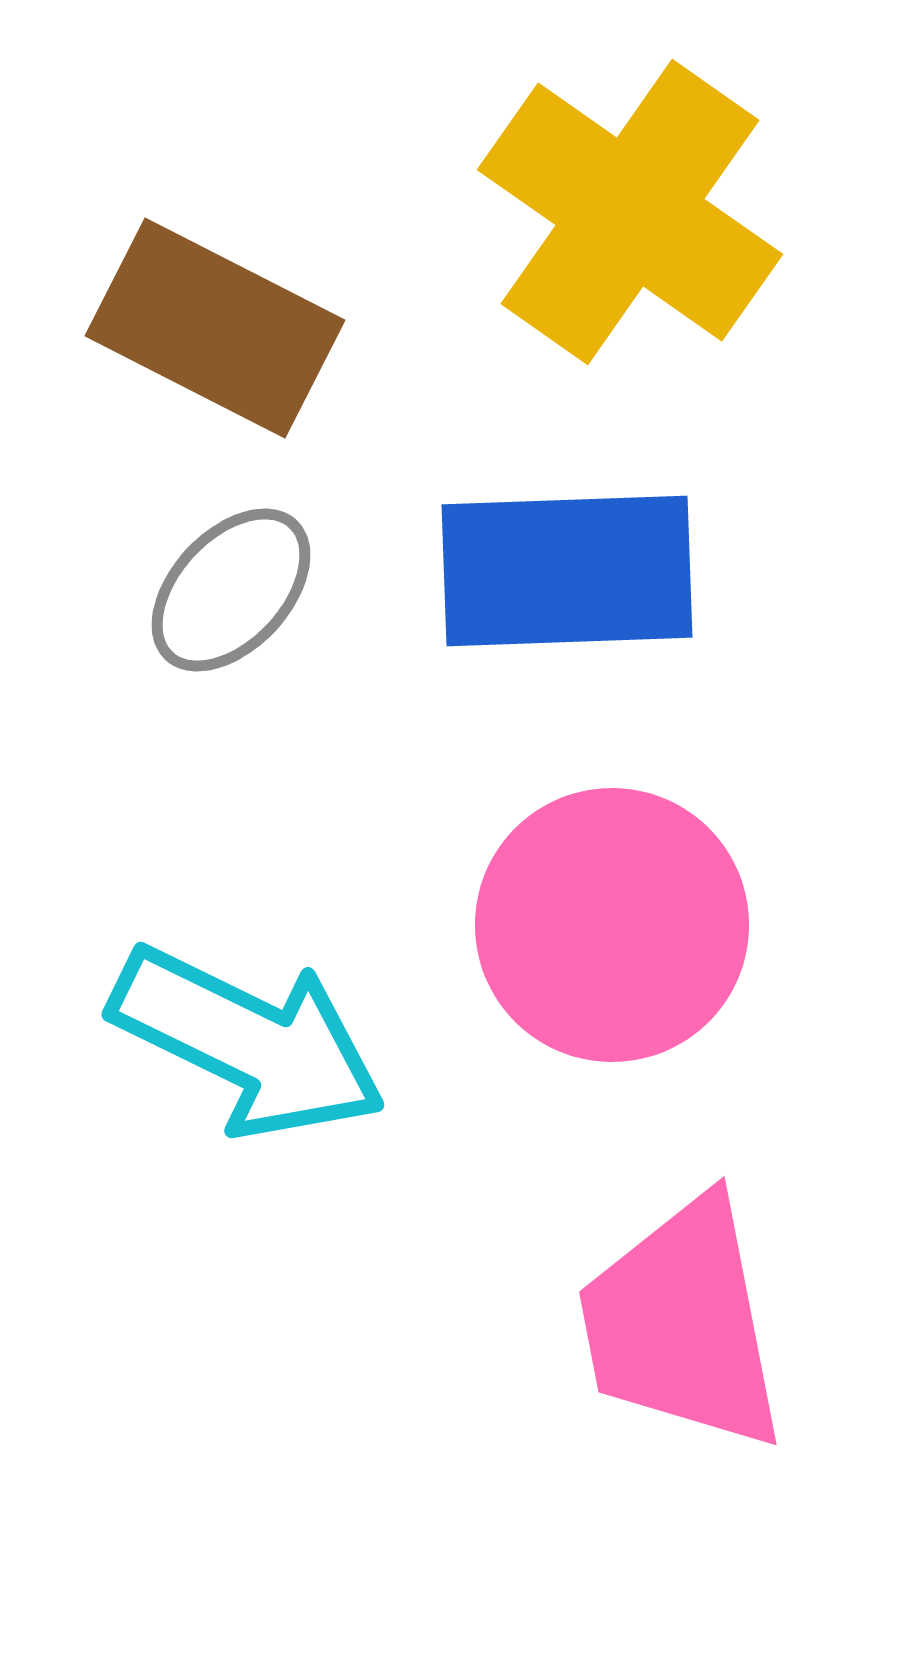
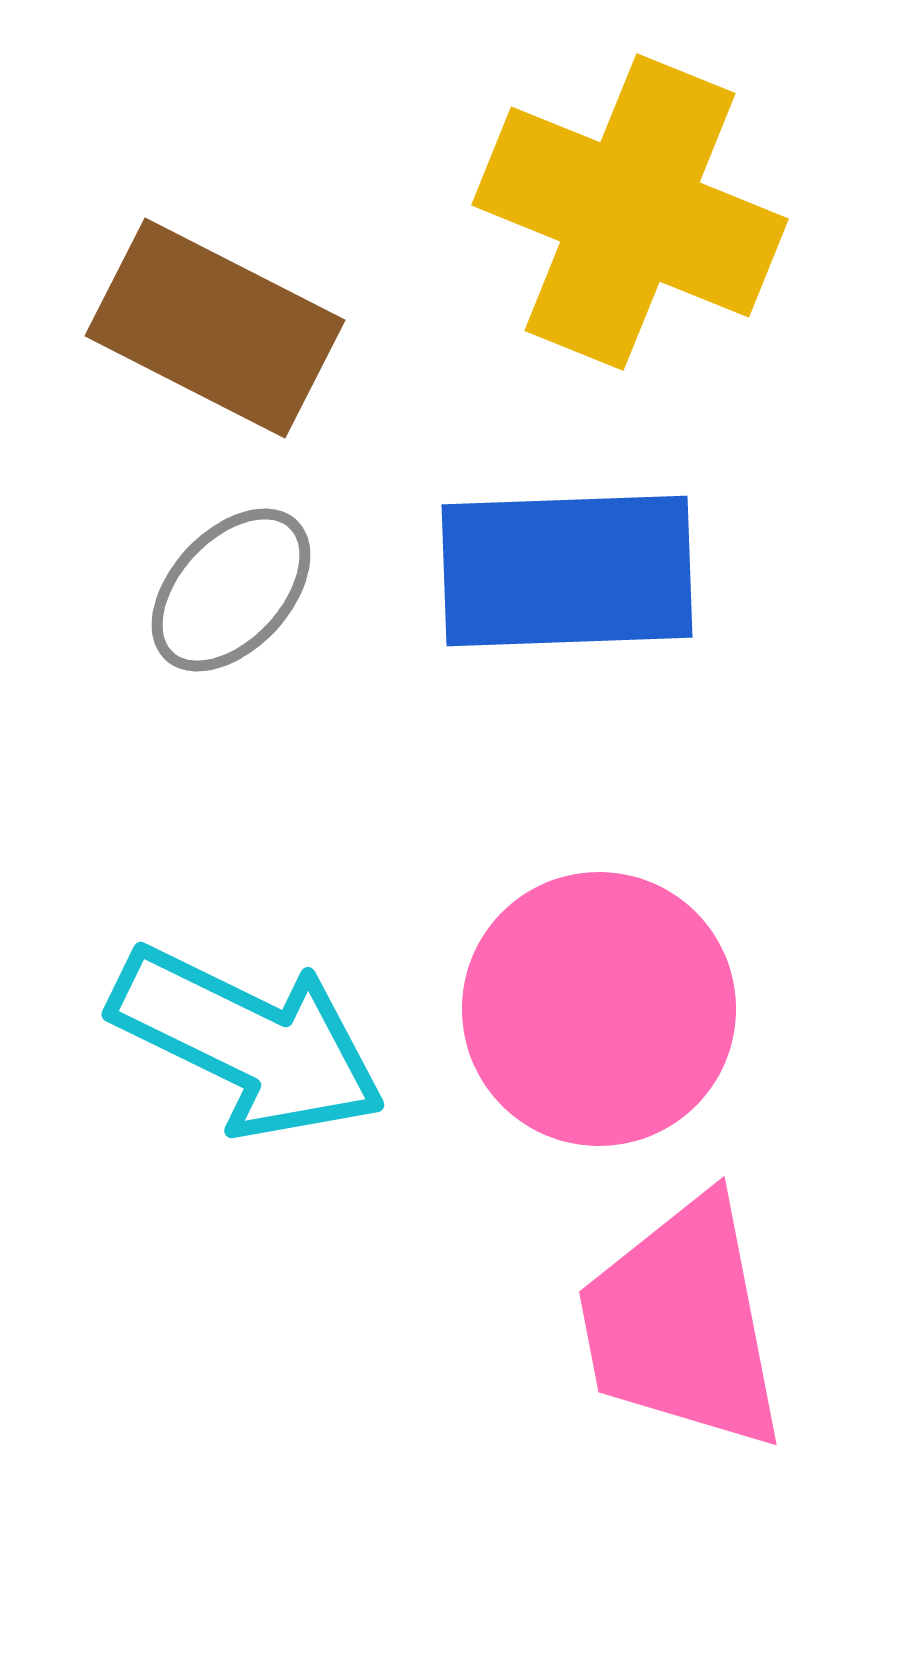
yellow cross: rotated 13 degrees counterclockwise
pink circle: moved 13 px left, 84 px down
